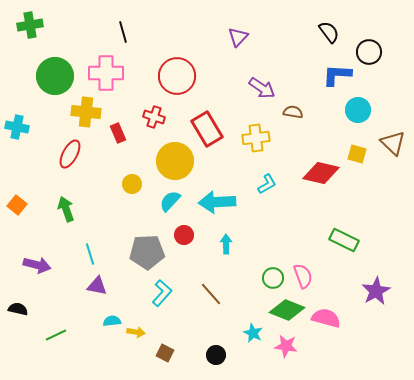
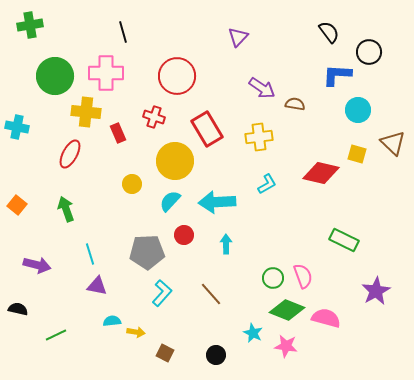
brown semicircle at (293, 112): moved 2 px right, 8 px up
yellow cross at (256, 138): moved 3 px right, 1 px up
